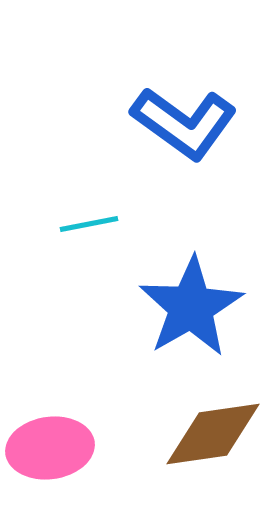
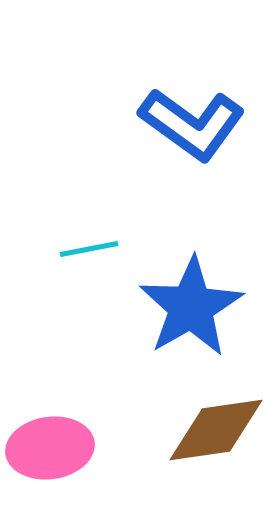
blue L-shape: moved 8 px right, 1 px down
cyan line: moved 25 px down
brown diamond: moved 3 px right, 4 px up
